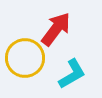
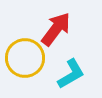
cyan L-shape: moved 1 px left
